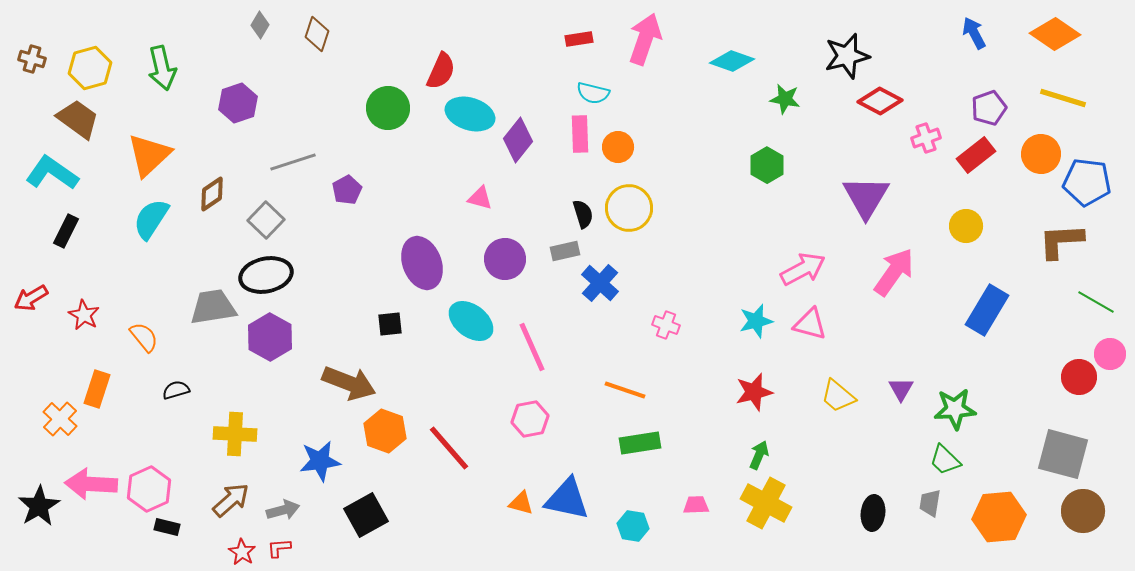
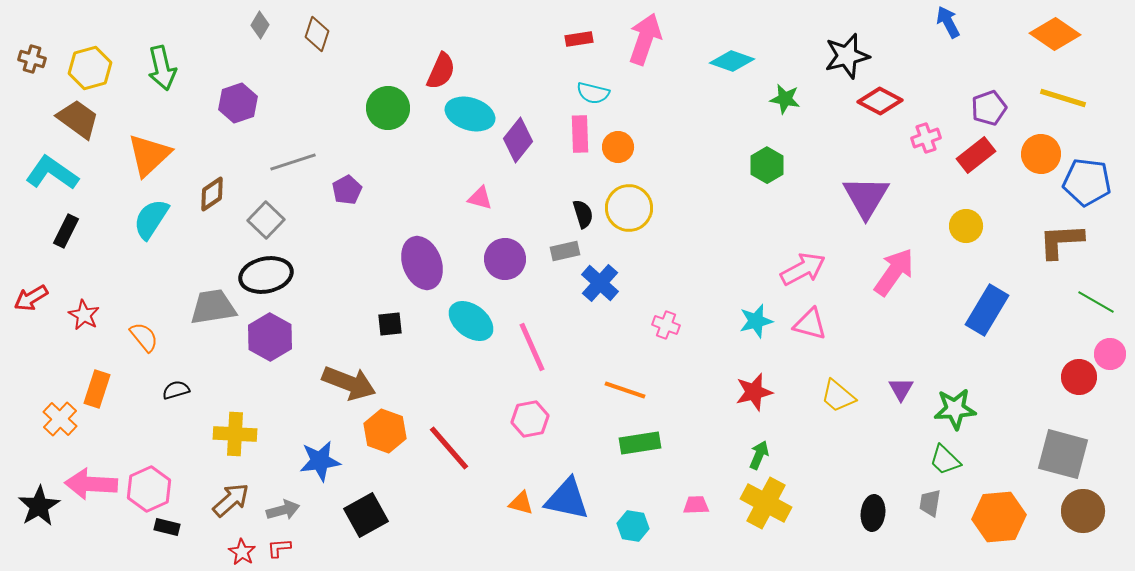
blue arrow at (974, 33): moved 26 px left, 11 px up
